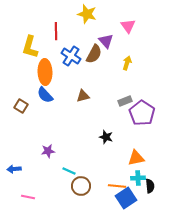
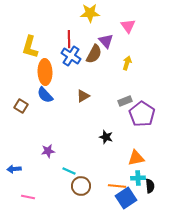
yellow star: moved 3 px right, 1 px up; rotated 18 degrees counterclockwise
red line: moved 13 px right, 8 px down
brown triangle: rotated 16 degrees counterclockwise
purple pentagon: moved 1 px down
